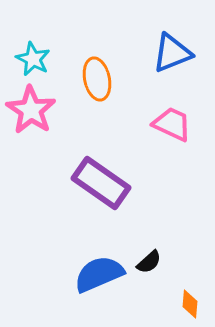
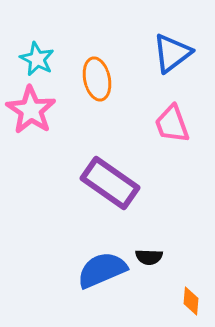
blue triangle: rotated 15 degrees counterclockwise
cyan star: moved 4 px right
pink trapezoid: rotated 135 degrees counterclockwise
purple rectangle: moved 9 px right
black semicircle: moved 5 px up; rotated 44 degrees clockwise
blue semicircle: moved 3 px right, 4 px up
orange diamond: moved 1 px right, 3 px up
